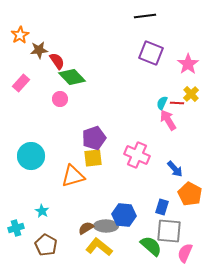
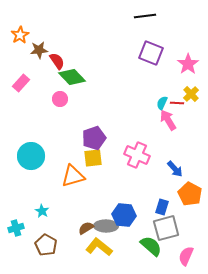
gray square: moved 3 px left, 3 px up; rotated 20 degrees counterclockwise
pink semicircle: moved 1 px right, 3 px down
